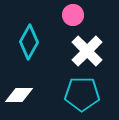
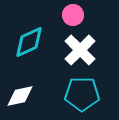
cyan diamond: rotated 36 degrees clockwise
white cross: moved 7 px left, 1 px up
white diamond: moved 1 px right, 1 px down; rotated 12 degrees counterclockwise
